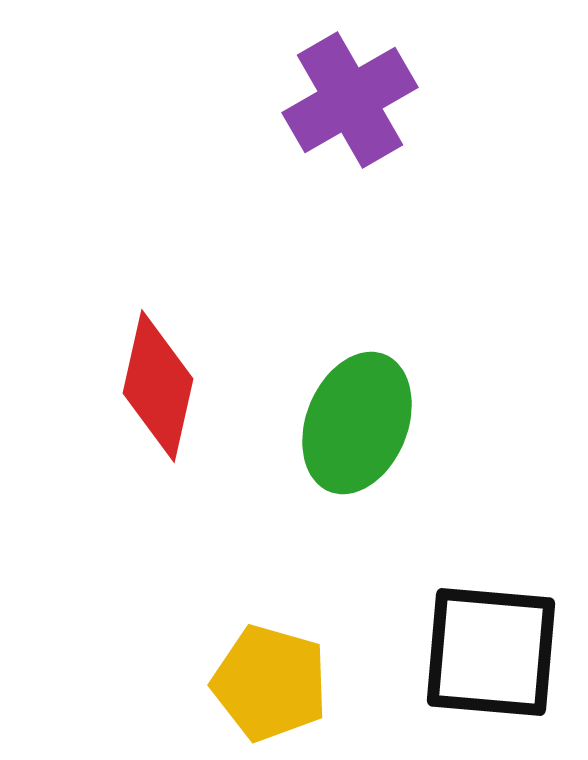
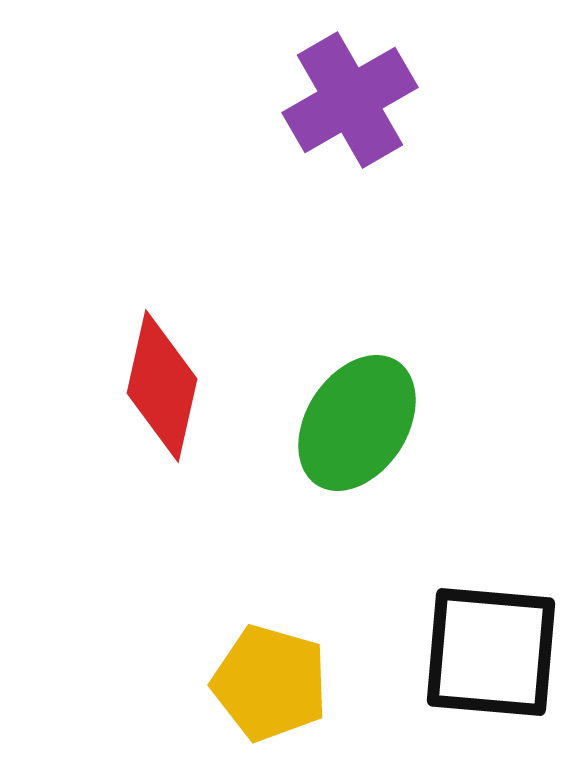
red diamond: moved 4 px right
green ellipse: rotated 11 degrees clockwise
